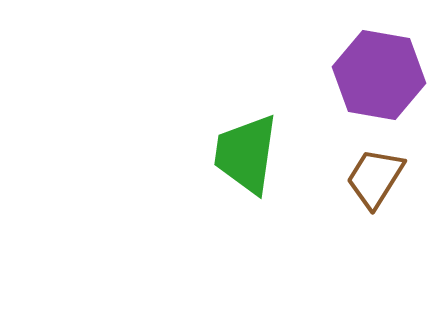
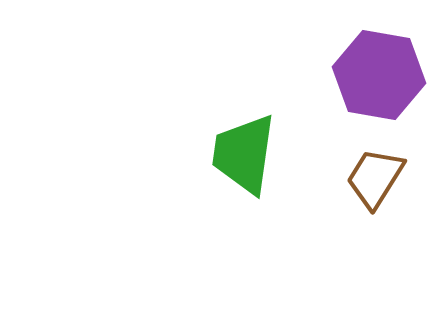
green trapezoid: moved 2 px left
